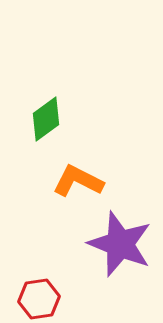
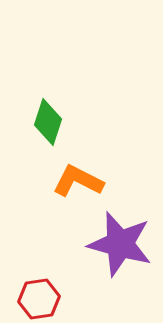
green diamond: moved 2 px right, 3 px down; rotated 36 degrees counterclockwise
purple star: rotated 6 degrees counterclockwise
